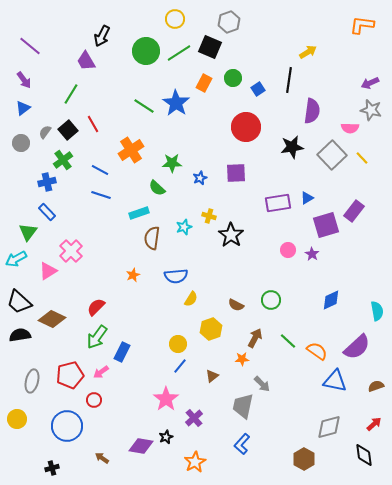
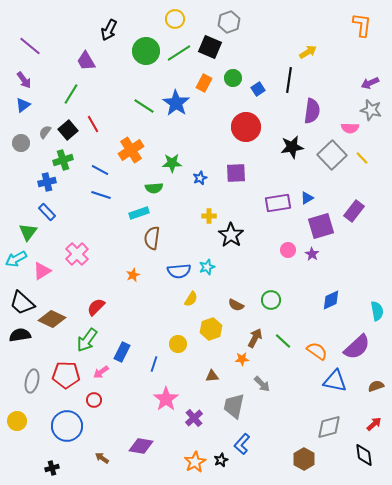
orange L-shape at (362, 25): rotated 90 degrees clockwise
black arrow at (102, 36): moved 7 px right, 6 px up
blue triangle at (23, 108): moved 3 px up
green cross at (63, 160): rotated 18 degrees clockwise
green semicircle at (157, 188): moved 3 px left; rotated 48 degrees counterclockwise
yellow cross at (209, 216): rotated 16 degrees counterclockwise
purple square at (326, 225): moved 5 px left, 1 px down
cyan star at (184, 227): moved 23 px right, 40 px down
pink cross at (71, 251): moved 6 px right, 3 px down
pink triangle at (48, 271): moved 6 px left
blue semicircle at (176, 276): moved 3 px right, 5 px up
black trapezoid at (19, 302): moved 3 px right, 1 px down
green arrow at (97, 337): moved 10 px left, 3 px down
green line at (288, 341): moved 5 px left
blue line at (180, 366): moved 26 px left, 2 px up; rotated 21 degrees counterclockwise
red pentagon at (70, 375): moved 4 px left; rotated 16 degrees clockwise
brown triangle at (212, 376): rotated 32 degrees clockwise
gray trapezoid at (243, 406): moved 9 px left
yellow circle at (17, 419): moved 2 px down
black star at (166, 437): moved 55 px right, 23 px down
